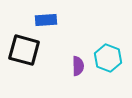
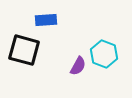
cyan hexagon: moved 4 px left, 4 px up
purple semicircle: rotated 30 degrees clockwise
